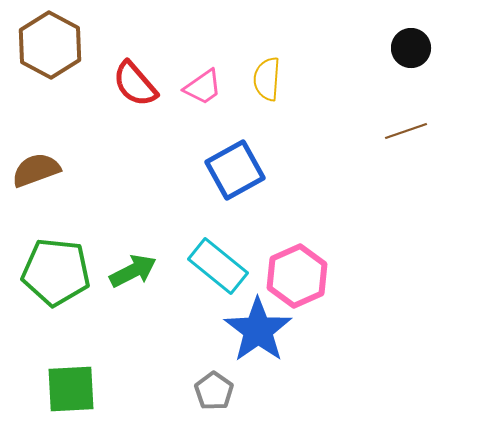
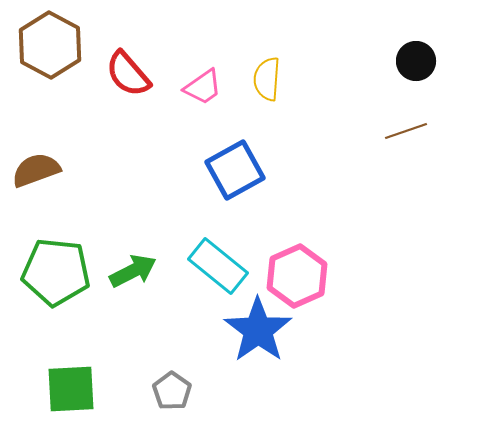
black circle: moved 5 px right, 13 px down
red semicircle: moved 7 px left, 10 px up
gray pentagon: moved 42 px left
